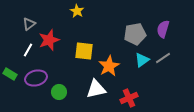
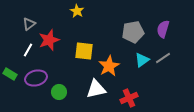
gray pentagon: moved 2 px left, 2 px up
